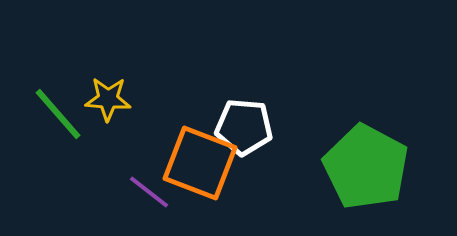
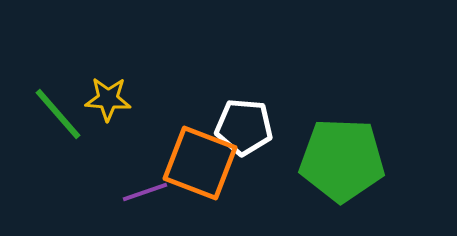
green pentagon: moved 24 px left, 7 px up; rotated 26 degrees counterclockwise
purple line: moved 4 px left; rotated 57 degrees counterclockwise
